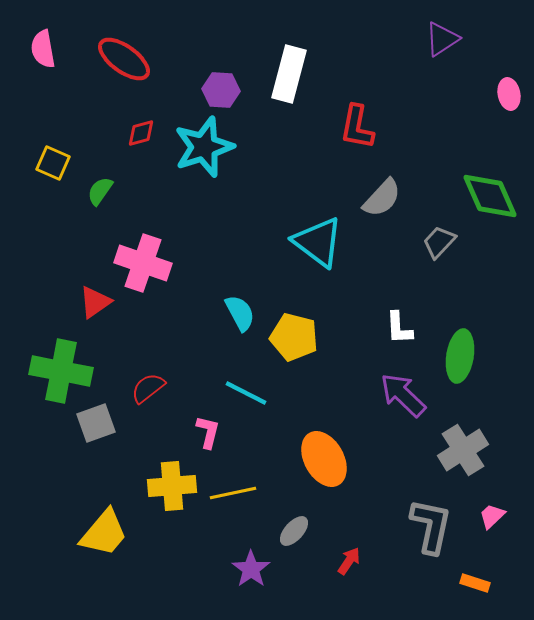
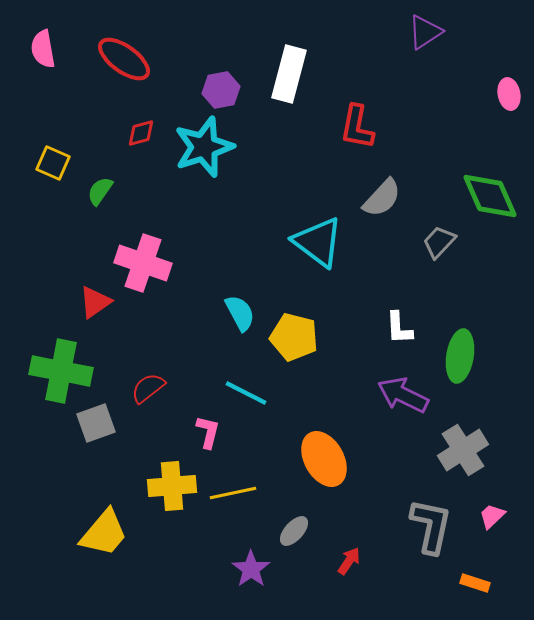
purple triangle: moved 17 px left, 7 px up
purple hexagon: rotated 15 degrees counterclockwise
purple arrow: rotated 18 degrees counterclockwise
